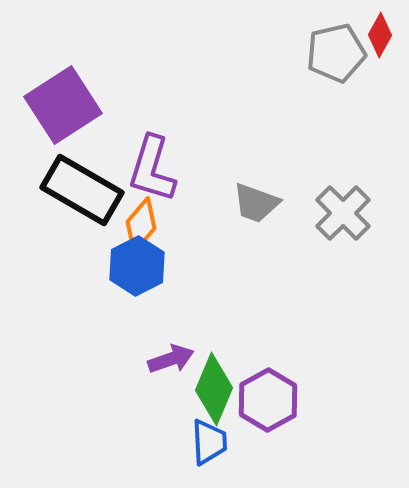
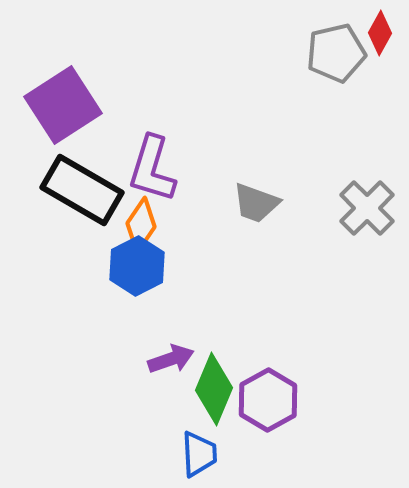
red diamond: moved 2 px up
gray cross: moved 24 px right, 5 px up
orange diamond: rotated 6 degrees counterclockwise
blue trapezoid: moved 10 px left, 12 px down
